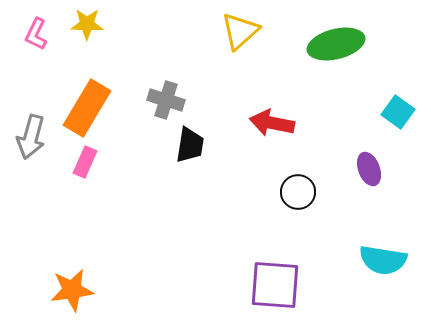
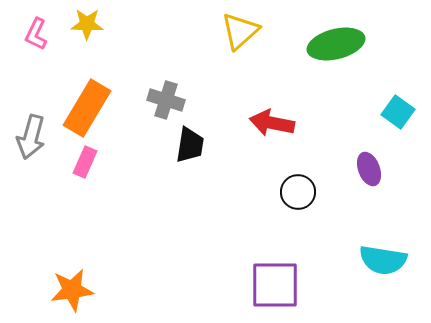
purple square: rotated 4 degrees counterclockwise
